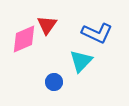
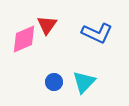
cyan triangle: moved 3 px right, 21 px down
